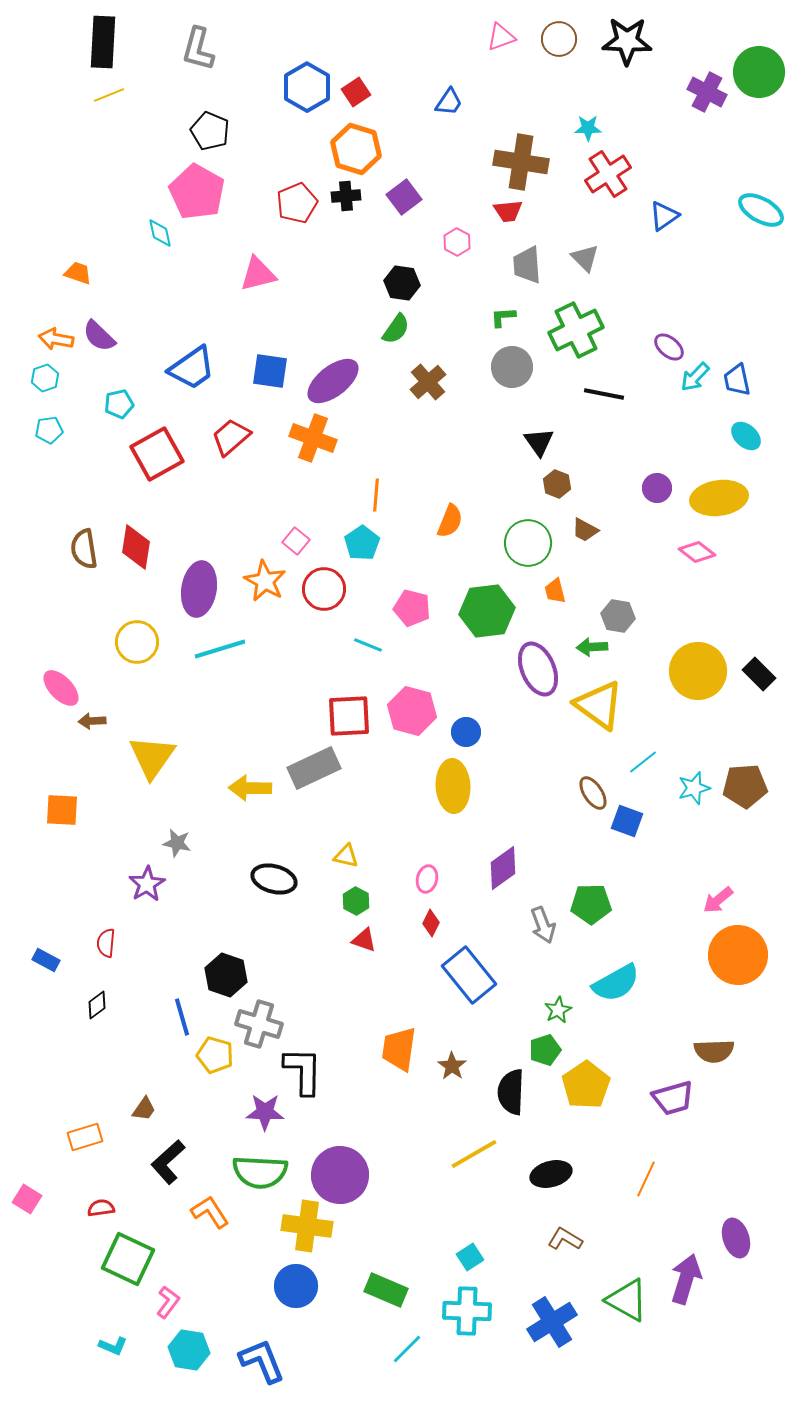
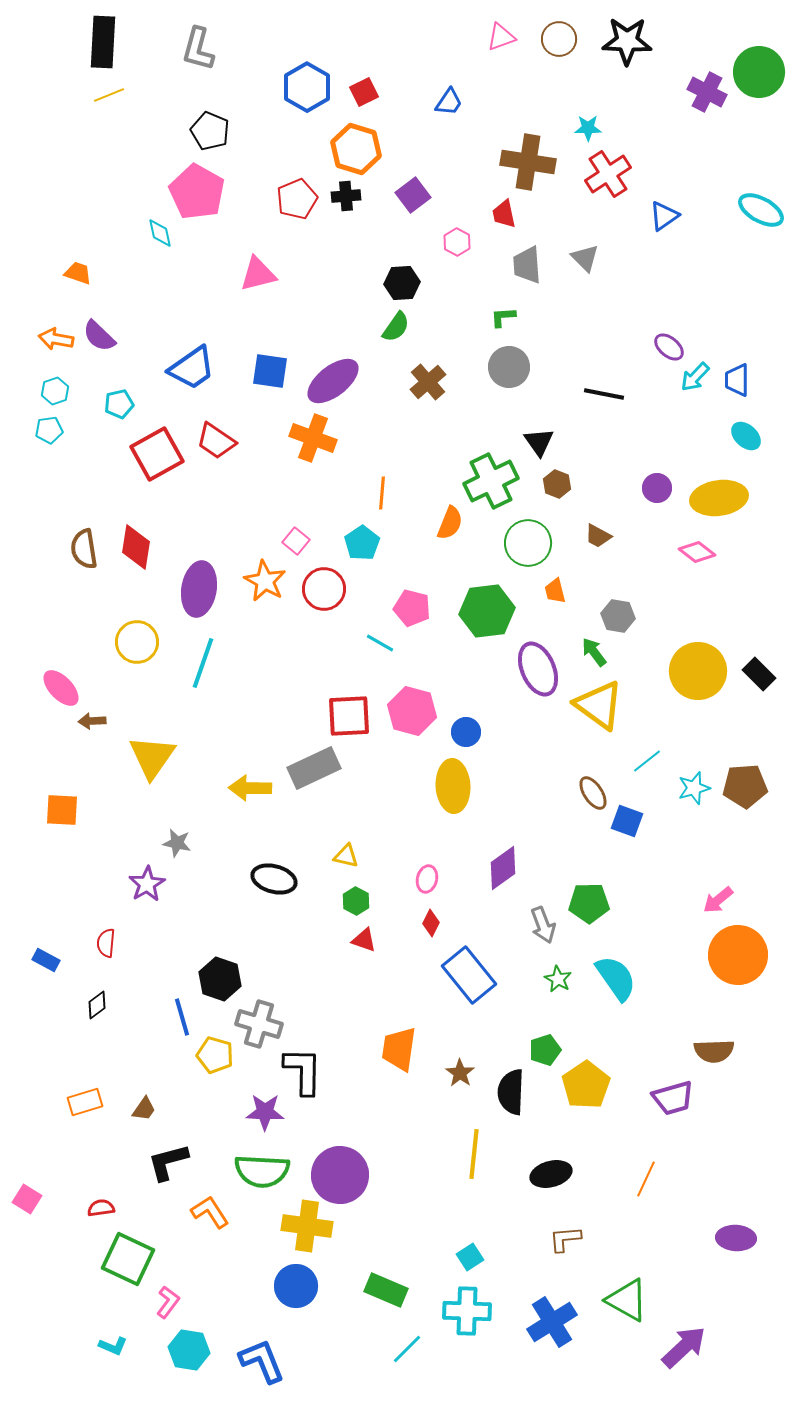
red square at (356, 92): moved 8 px right; rotated 8 degrees clockwise
brown cross at (521, 162): moved 7 px right
purple square at (404, 197): moved 9 px right, 2 px up
red pentagon at (297, 203): moved 4 px up
red trapezoid at (508, 211): moved 4 px left, 3 px down; rotated 84 degrees clockwise
black hexagon at (402, 283): rotated 12 degrees counterclockwise
green semicircle at (396, 329): moved 2 px up
green cross at (576, 330): moved 85 px left, 151 px down
gray circle at (512, 367): moved 3 px left
cyan hexagon at (45, 378): moved 10 px right, 13 px down
blue trapezoid at (737, 380): rotated 12 degrees clockwise
red trapezoid at (231, 437): moved 15 px left, 4 px down; rotated 105 degrees counterclockwise
orange line at (376, 495): moved 6 px right, 2 px up
orange semicircle at (450, 521): moved 2 px down
brown trapezoid at (585, 530): moved 13 px right, 6 px down
cyan line at (368, 645): moved 12 px right, 2 px up; rotated 8 degrees clockwise
green arrow at (592, 647): moved 2 px right, 5 px down; rotated 56 degrees clockwise
cyan line at (220, 649): moved 17 px left, 14 px down; rotated 54 degrees counterclockwise
cyan line at (643, 762): moved 4 px right, 1 px up
green pentagon at (591, 904): moved 2 px left, 1 px up
black hexagon at (226, 975): moved 6 px left, 4 px down
cyan semicircle at (616, 983): moved 5 px up; rotated 96 degrees counterclockwise
green star at (558, 1010): moved 31 px up; rotated 16 degrees counterclockwise
brown star at (452, 1066): moved 8 px right, 7 px down
orange rectangle at (85, 1137): moved 35 px up
yellow line at (474, 1154): rotated 54 degrees counterclockwise
black L-shape at (168, 1162): rotated 27 degrees clockwise
green semicircle at (260, 1172): moved 2 px right, 1 px up
purple ellipse at (736, 1238): rotated 69 degrees counterclockwise
brown L-shape at (565, 1239): rotated 36 degrees counterclockwise
purple arrow at (686, 1279): moved 2 px left, 68 px down; rotated 30 degrees clockwise
